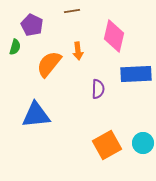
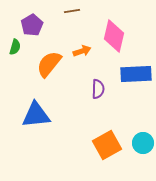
purple pentagon: rotated 15 degrees clockwise
orange arrow: moved 4 px right; rotated 102 degrees counterclockwise
